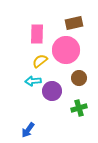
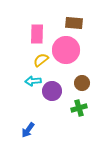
brown rectangle: rotated 18 degrees clockwise
yellow semicircle: moved 1 px right, 1 px up
brown circle: moved 3 px right, 5 px down
